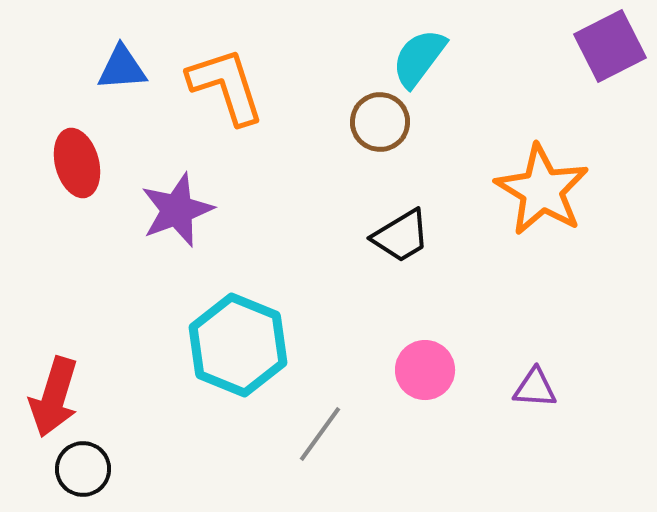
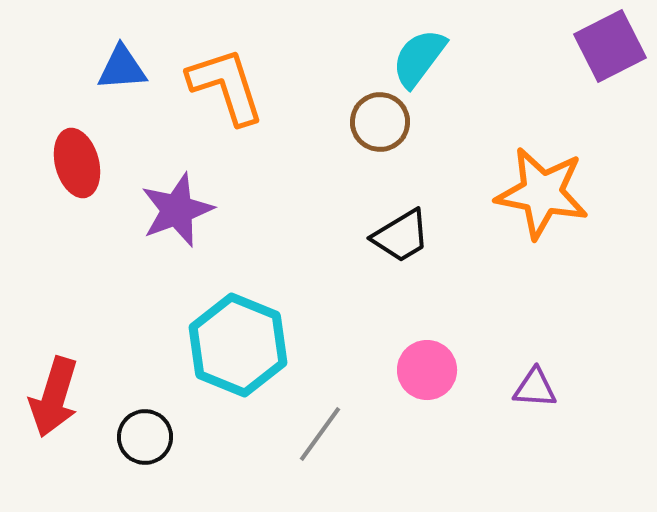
orange star: moved 3 px down; rotated 20 degrees counterclockwise
pink circle: moved 2 px right
black circle: moved 62 px right, 32 px up
